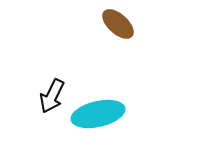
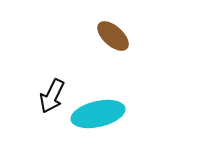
brown ellipse: moved 5 px left, 12 px down
